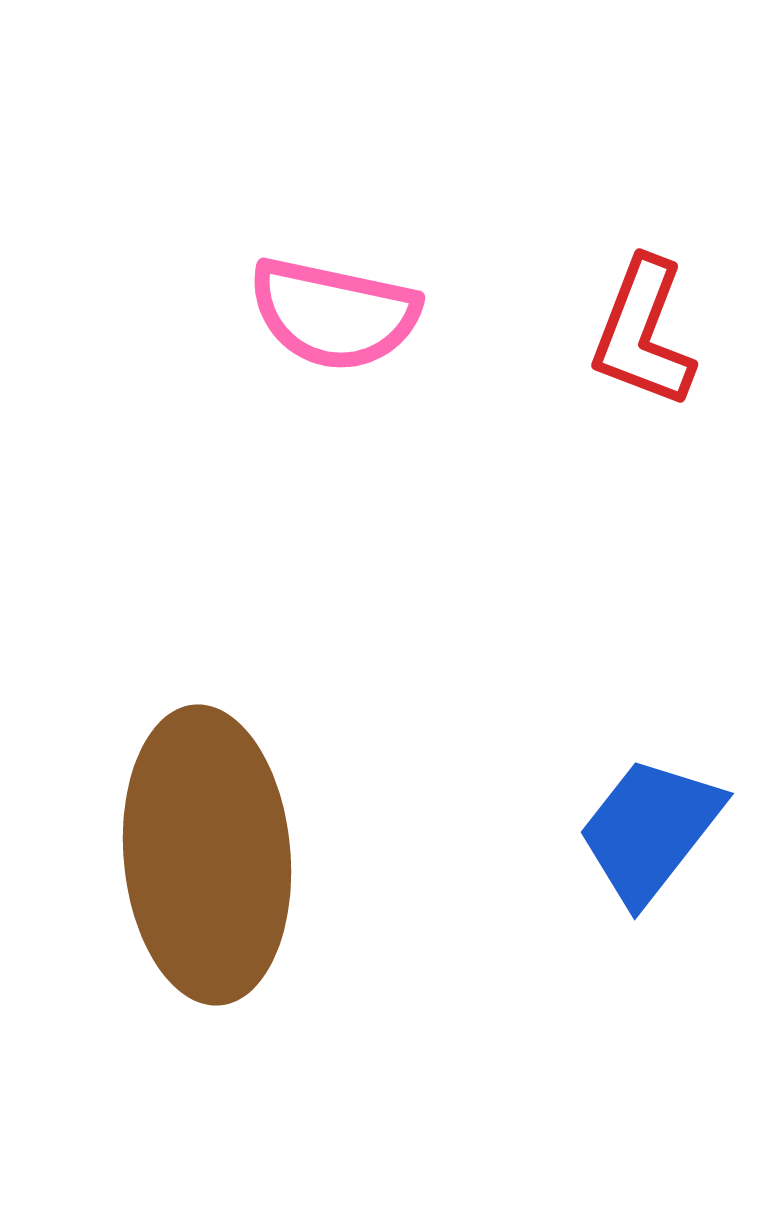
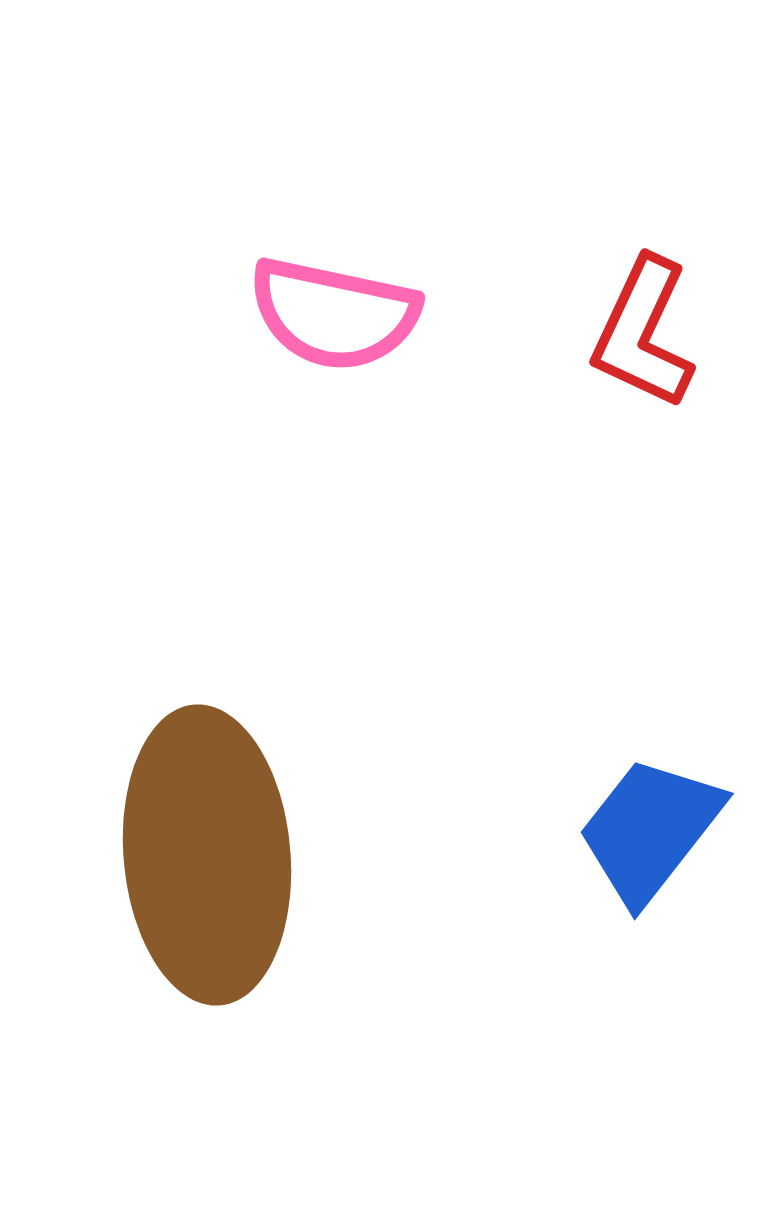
red L-shape: rotated 4 degrees clockwise
